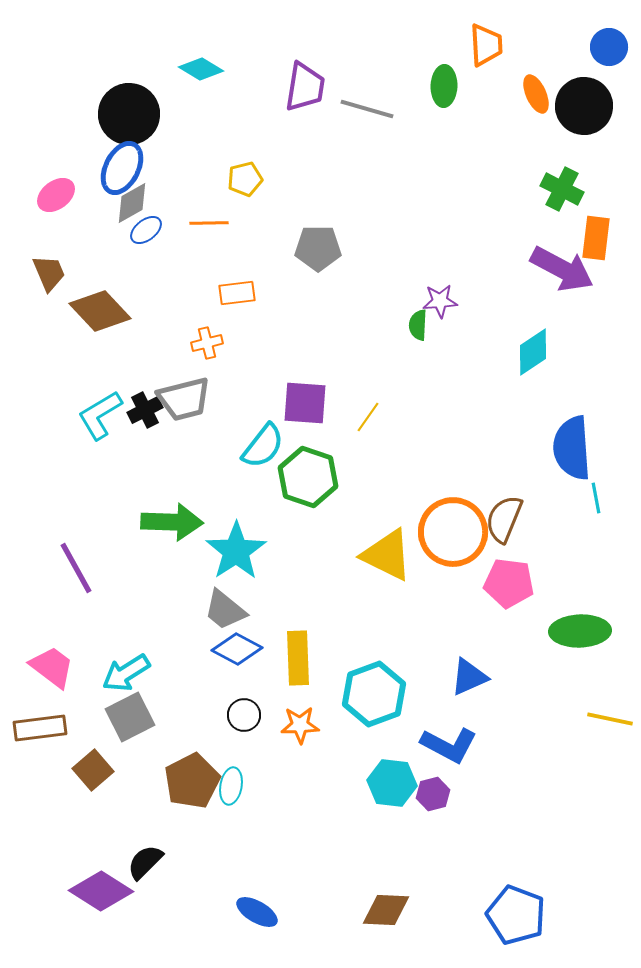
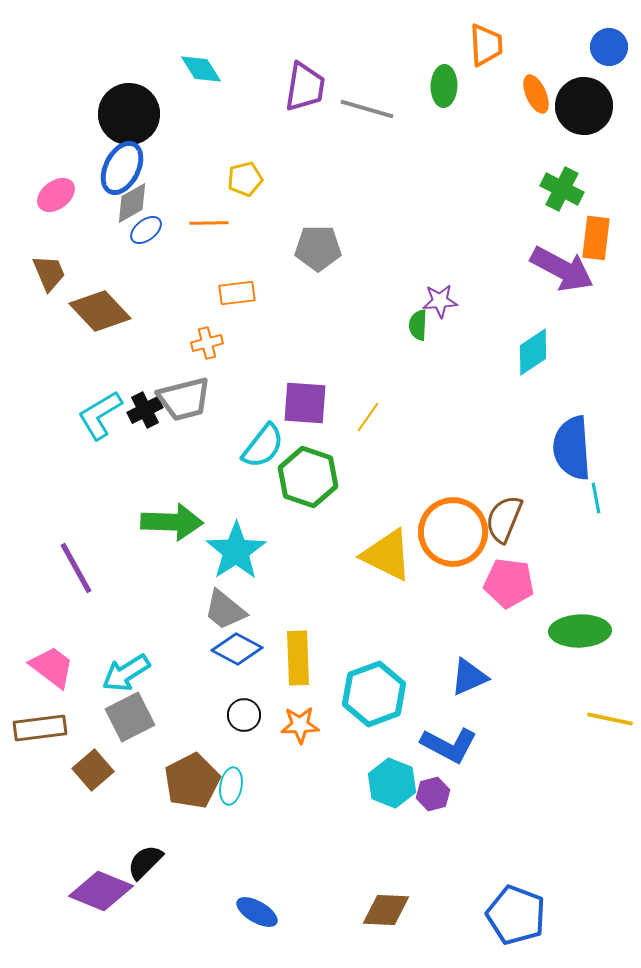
cyan diamond at (201, 69): rotated 27 degrees clockwise
cyan hexagon at (392, 783): rotated 15 degrees clockwise
purple diamond at (101, 891): rotated 10 degrees counterclockwise
